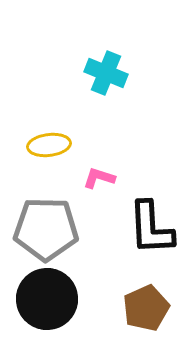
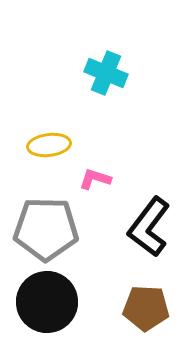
pink L-shape: moved 4 px left, 1 px down
black L-shape: moved 2 px left, 1 px up; rotated 40 degrees clockwise
black circle: moved 3 px down
brown pentagon: rotated 27 degrees clockwise
